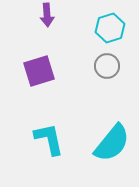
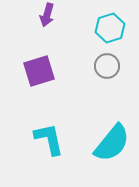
purple arrow: rotated 20 degrees clockwise
